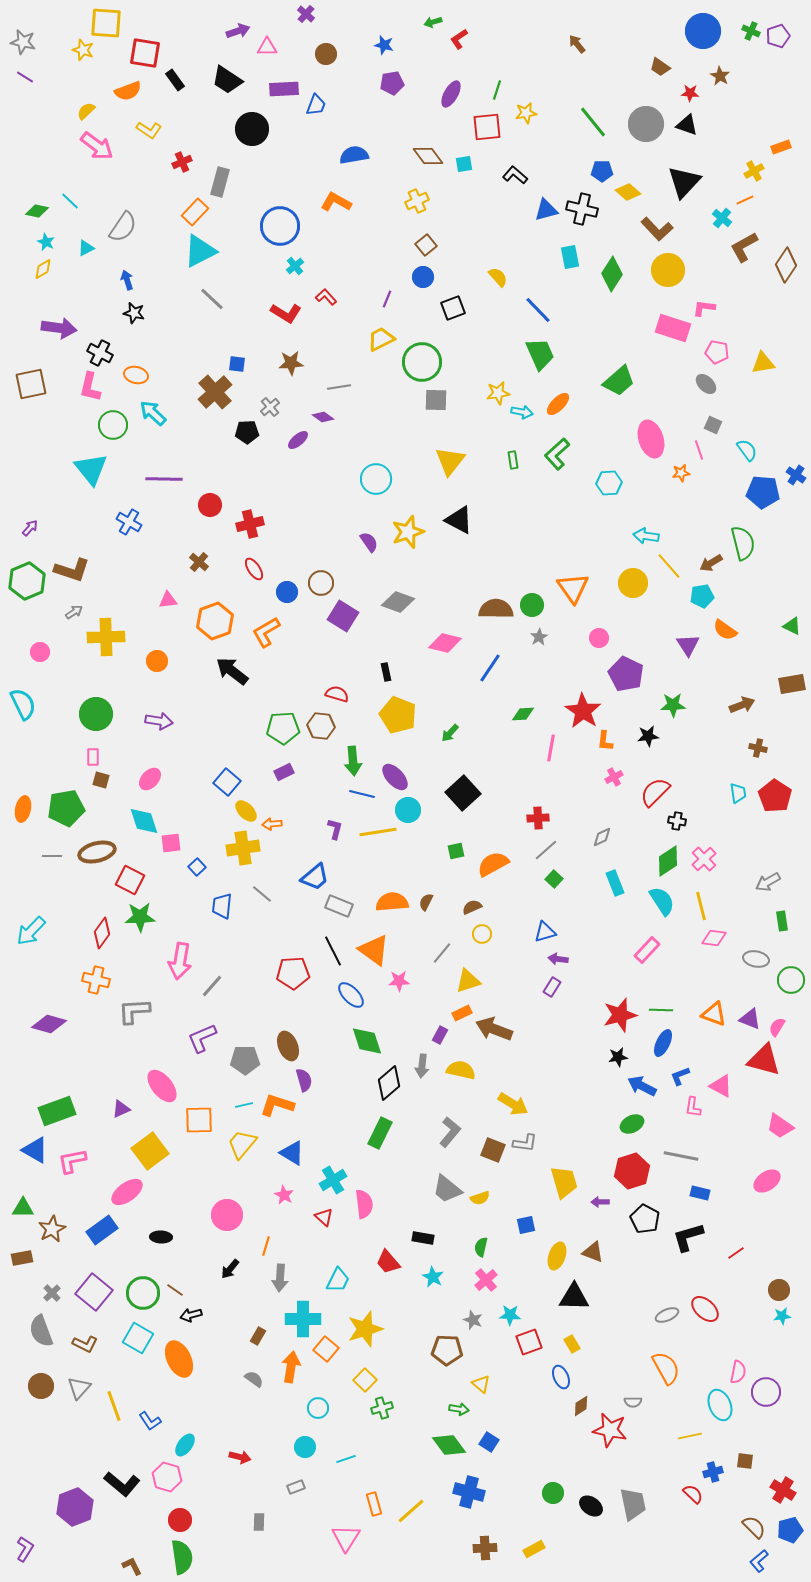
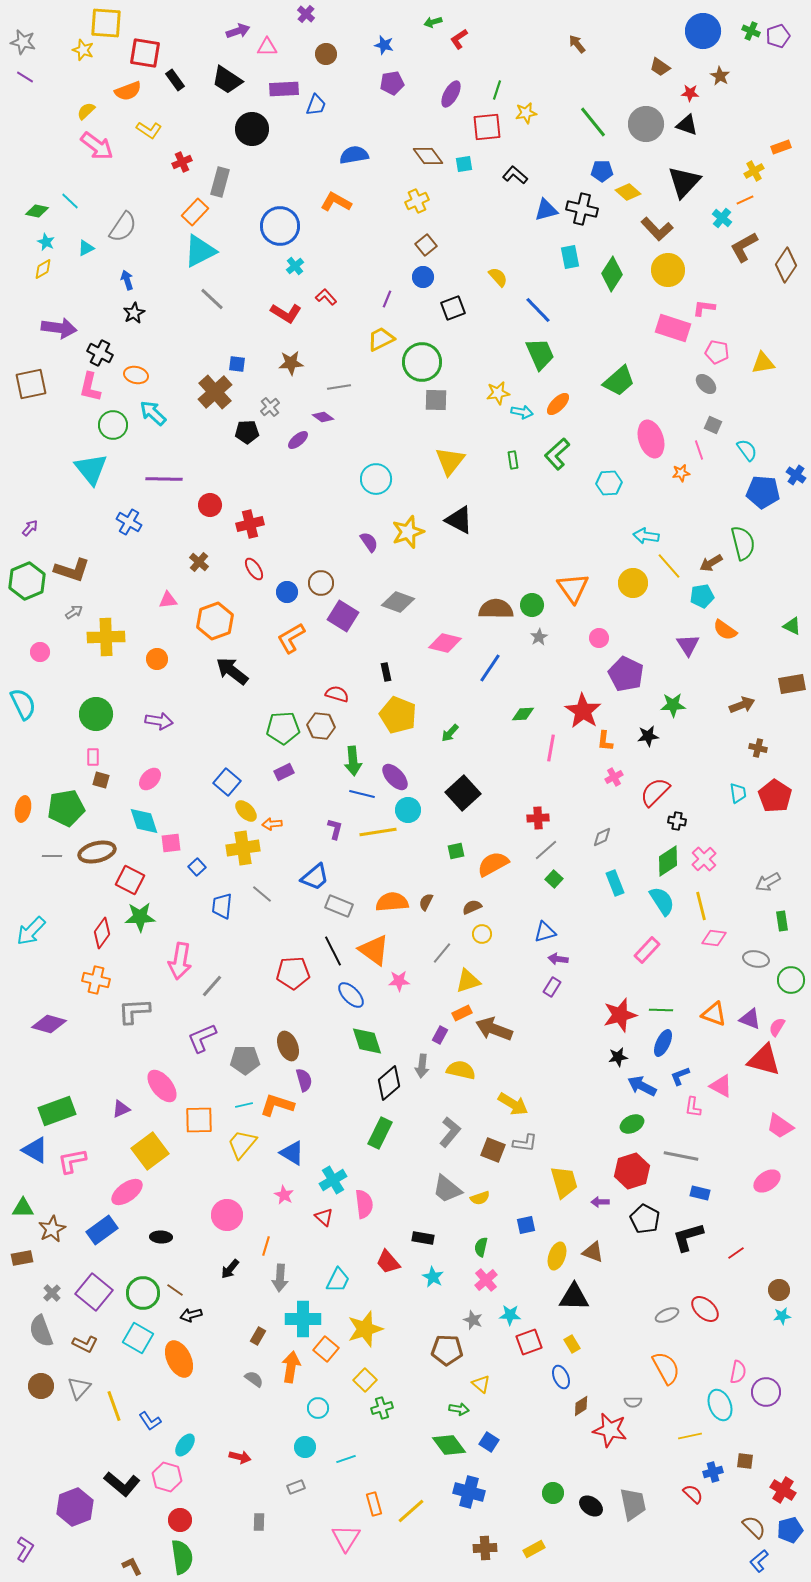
black star at (134, 313): rotated 30 degrees clockwise
orange L-shape at (266, 632): moved 25 px right, 6 px down
orange circle at (157, 661): moved 2 px up
